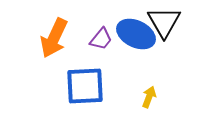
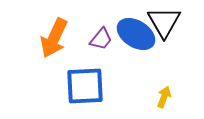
blue ellipse: rotated 6 degrees clockwise
yellow arrow: moved 15 px right
